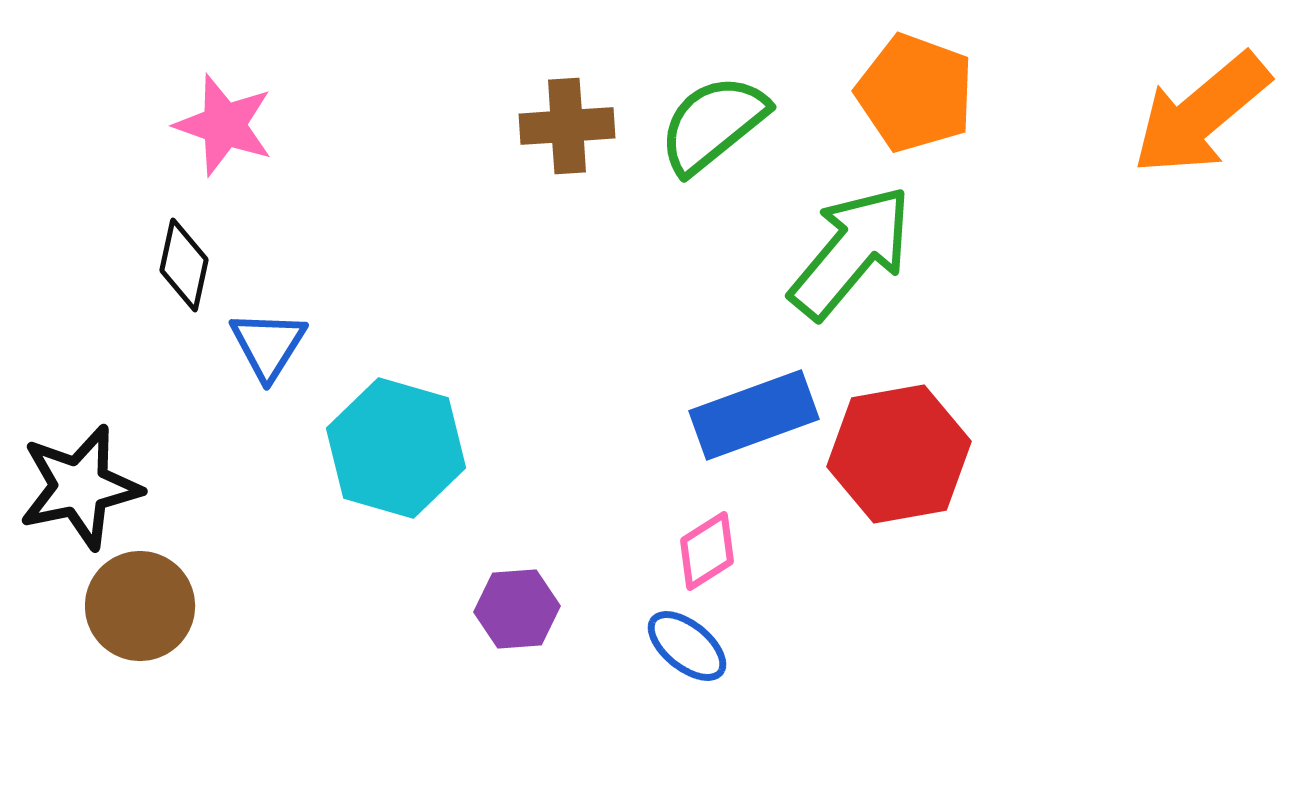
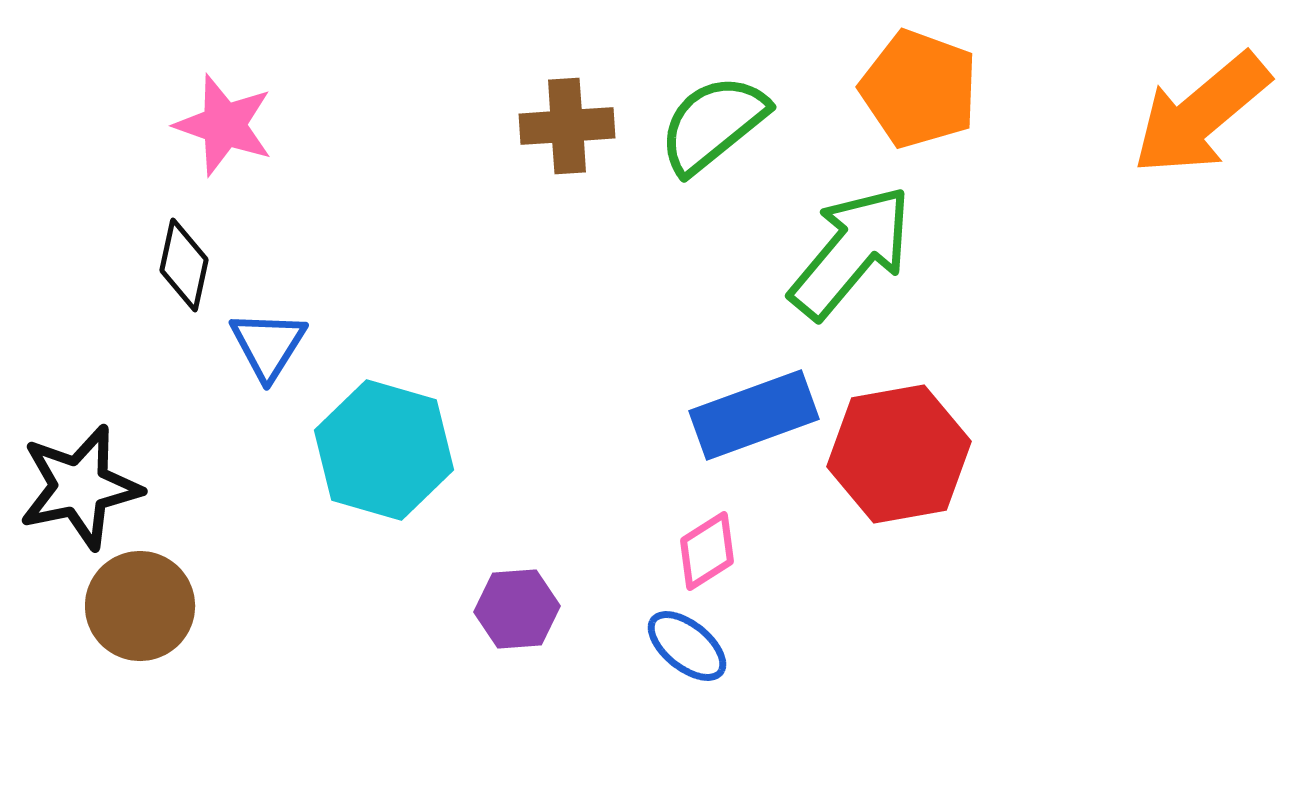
orange pentagon: moved 4 px right, 4 px up
cyan hexagon: moved 12 px left, 2 px down
